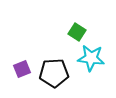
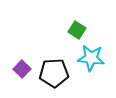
green square: moved 2 px up
purple square: rotated 24 degrees counterclockwise
